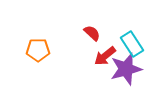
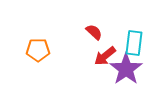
red semicircle: moved 2 px right, 1 px up
cyan rectangle: moved 2 px right, 1 px up; rotated 40 degrees clockwise
purple star: rotated 20 degrees counterclockwise
